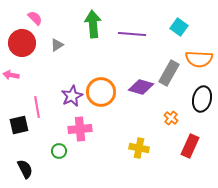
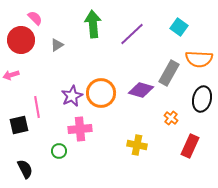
purple line: rotated 48 degrees counterclockwise
red circle: moved 1 px left, 3 px up
pink arrow: rotated 28 degrees counterclockwise
purple diamond: moved 3 px down
orange circle: moved 1 px down
yellow cross: moved 2 px left, 3 px up
